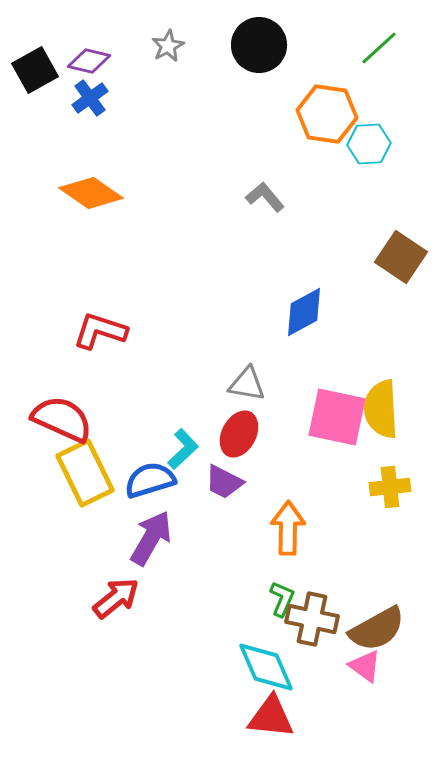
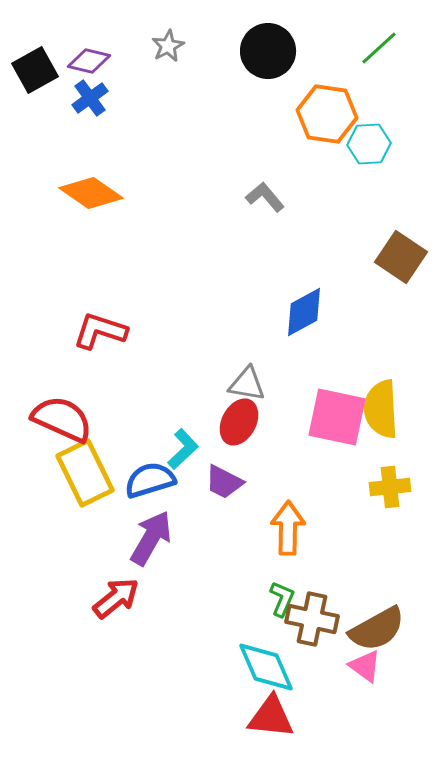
black circle: moved 9 px right, 6 px down
red ellipse: moved 12 px up
